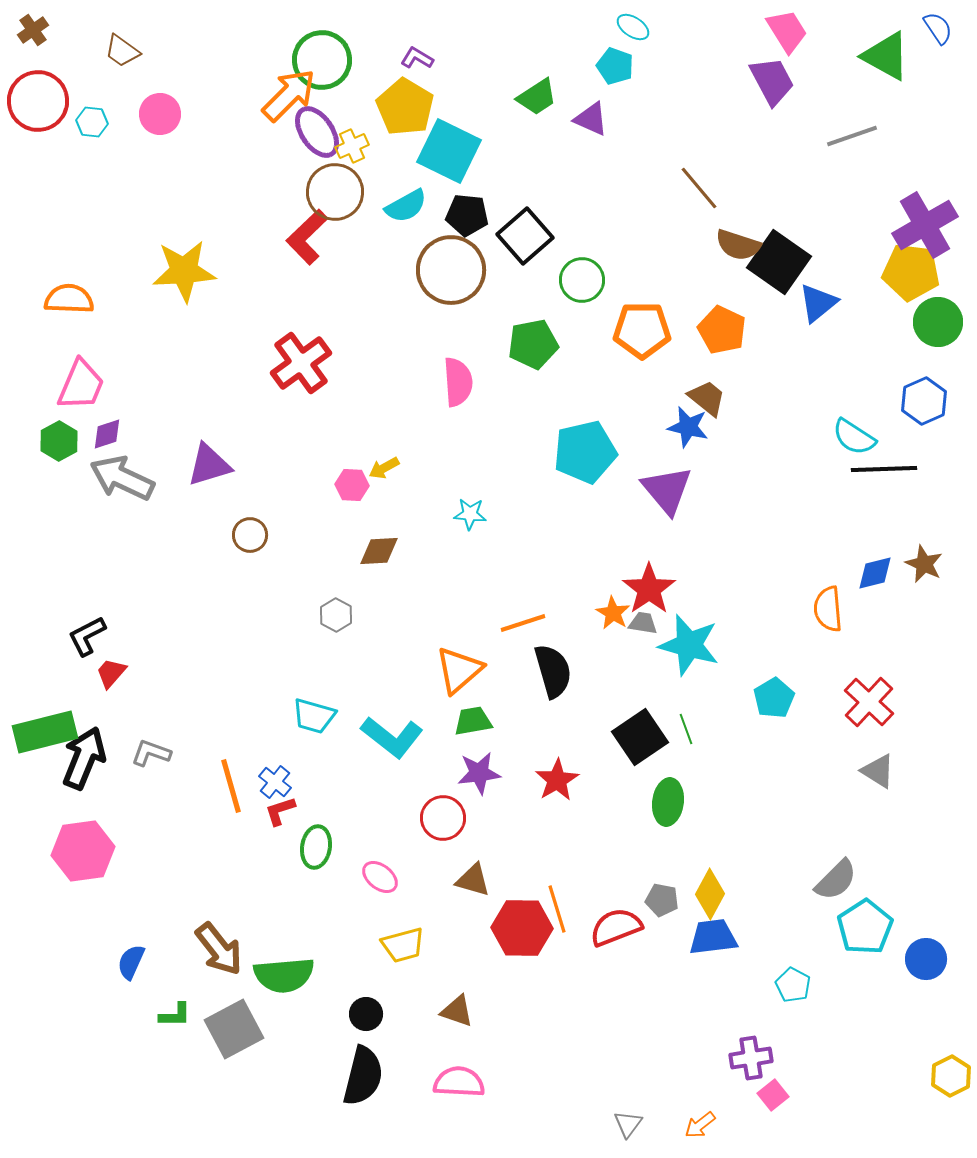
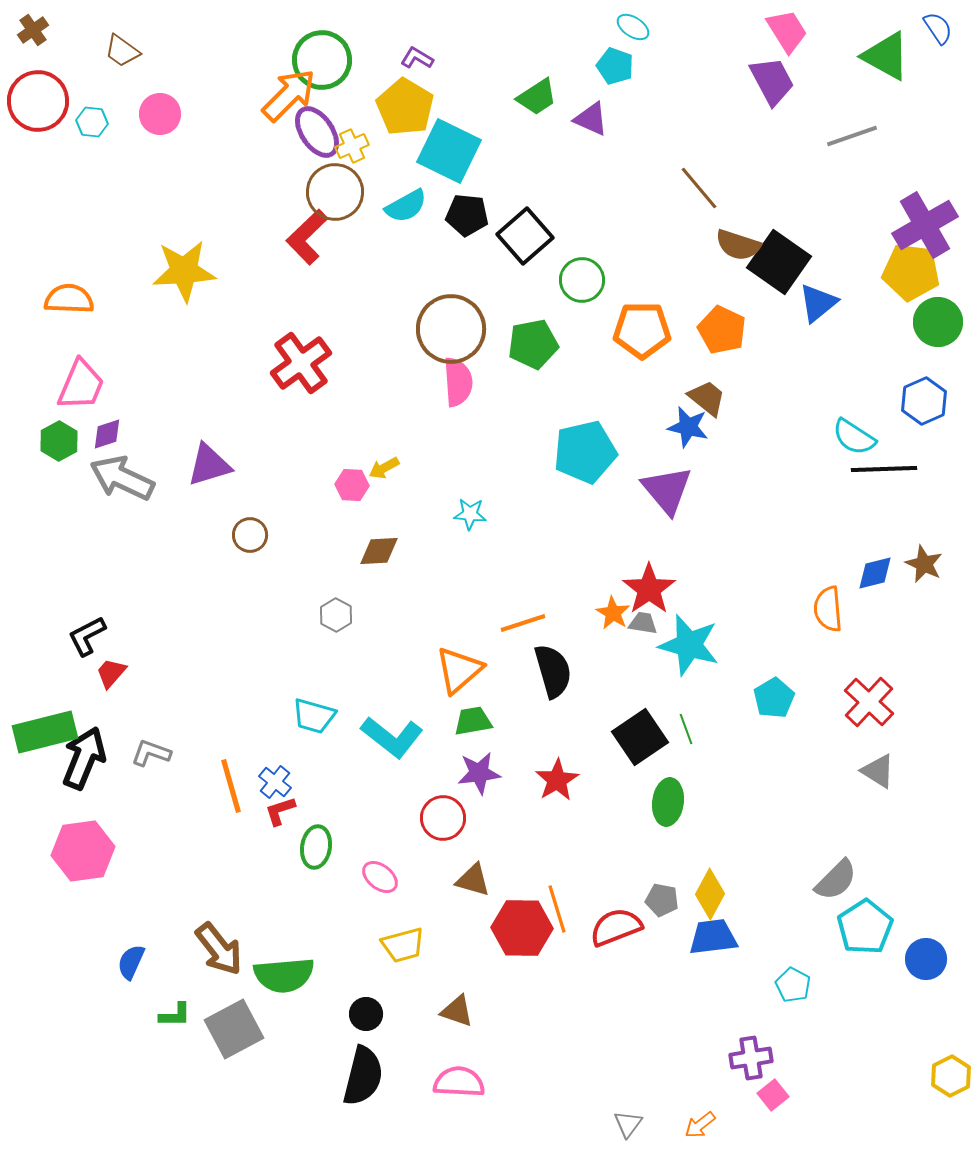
brown circle at (451, 270): moved 59 px down
